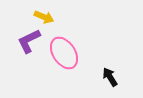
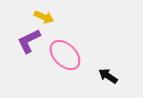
pink ellipse: moved 1 px right, 2 px down; rotated 12 degrees counterclockwise
black arrow: moved 2 px left, 1 px up; rotated 24 degrees counterclockwise
